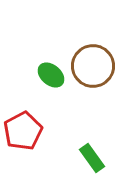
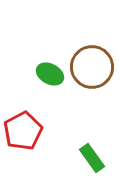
brown circle: moved 1 px left, 1 px down
green ellipse: moved 1 px left, 1 px up; rotated 12 degrees counterclockwise
